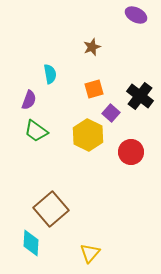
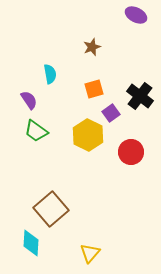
purple semicircle: rotated 54 degrees counterclockwise
purple square: rotated 12 degrees clockwise
